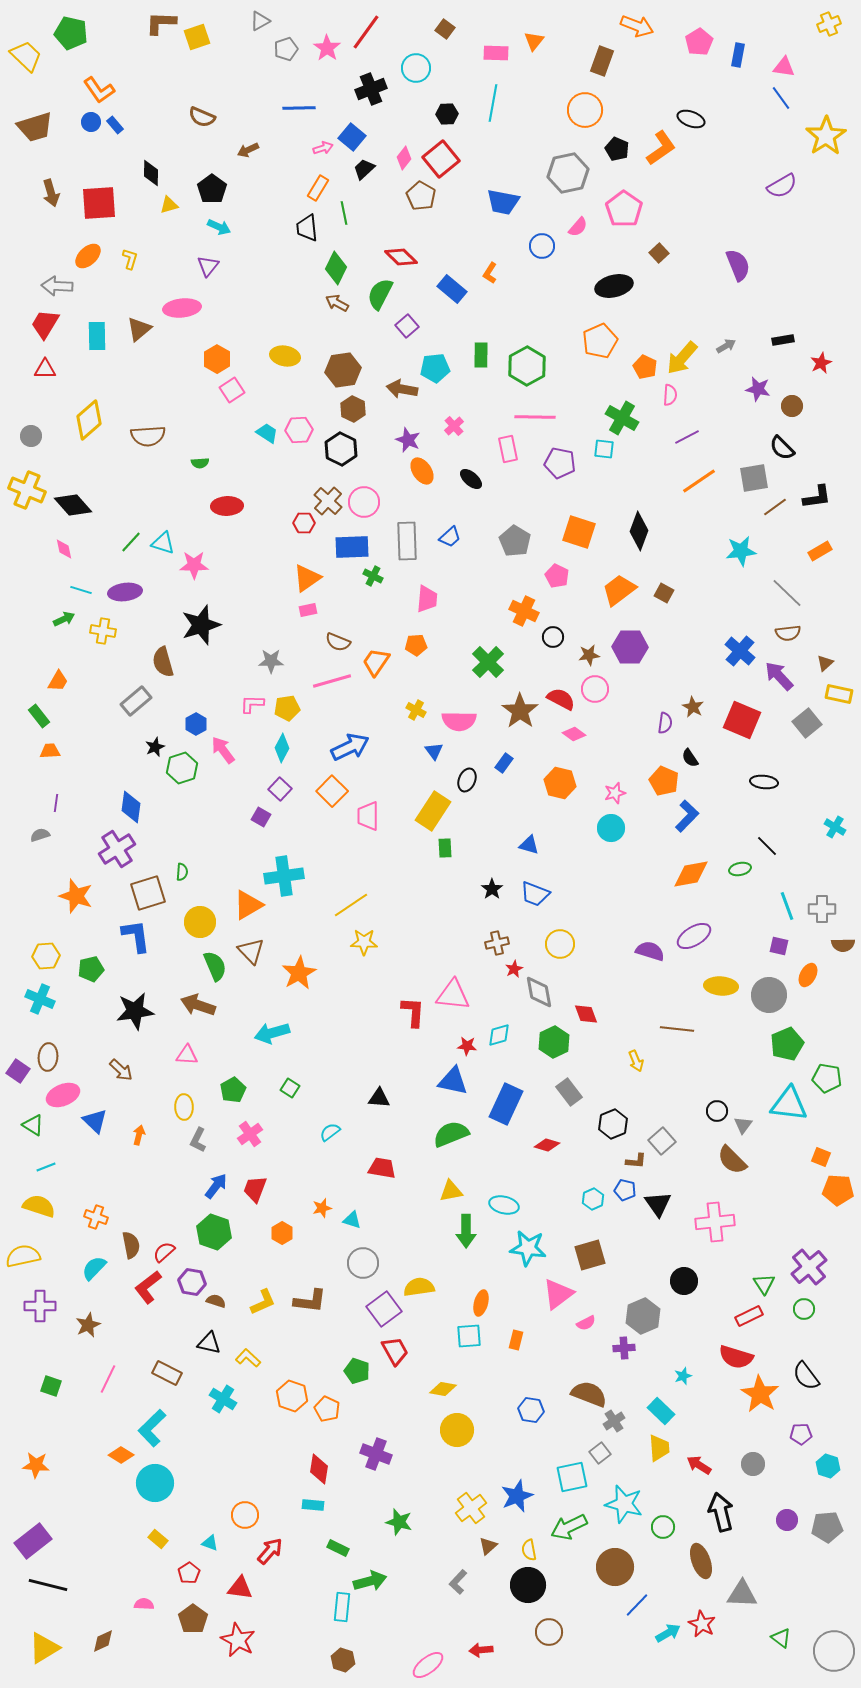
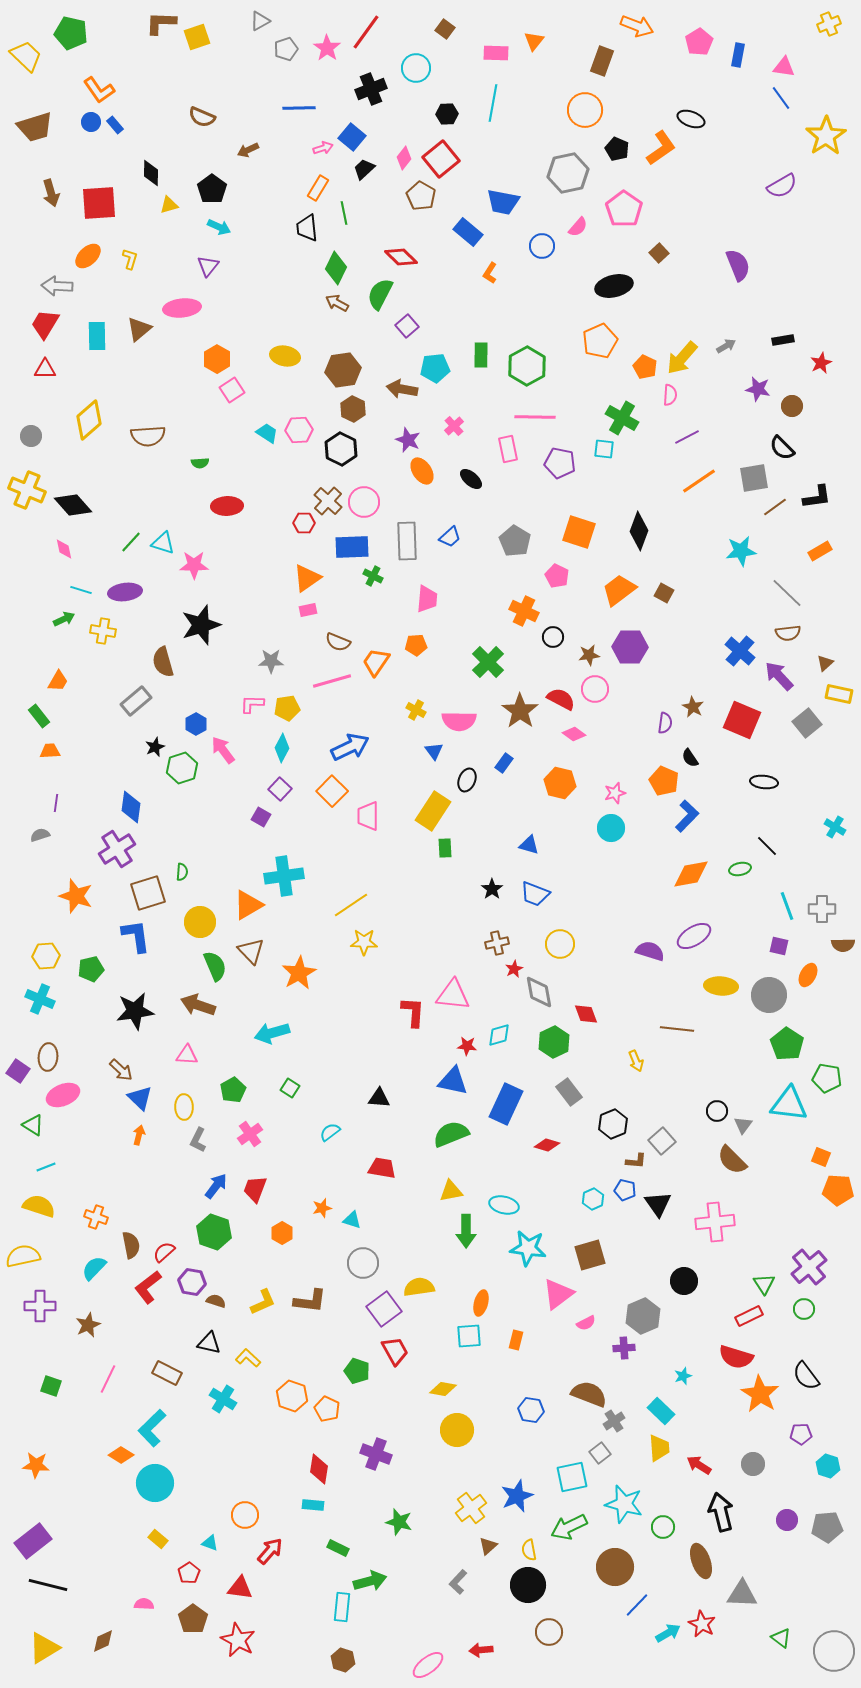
blue rectangle at (452, 289): moved 16 px right, 57 px up
green pentagon at (787, 1044): rotated 16 degrees counterclockwise
blue triangle at (95, 1121): moved 45 px right, 23 px up
